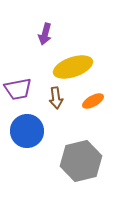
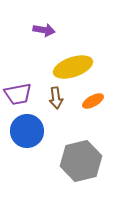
purple arrow: moved 1 px left, 4 px up; rotated 95 degrees counterclockwise
purple trapezoid: moved 5 px down
